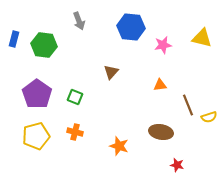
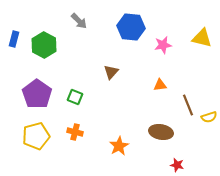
gray arrow: rotated 24 degrees counterclockwise
green hexagon: rotated 20 degrees clockwise
orange star: rotated 24 degrees clockwise
